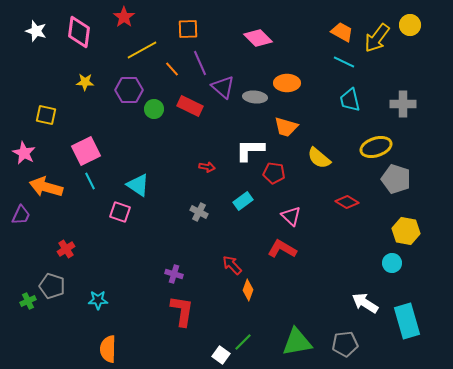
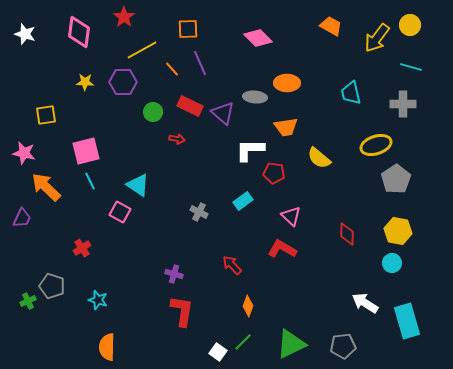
white star at (36, 31): moved 11 px left, 3 px down
orange trapezoid at (342, 32): moved 11 px left, 6 px up
cyan line at (344, 62): moved 67 px right, 5 px down; rotated 10 degrees counterclockwise
purple triangle at (223, 87): moved 26 px down
purple hexagon at (129, 90): moved 6 px left, 8 px up
cyan trapezoid at (350, 100): moved 1 px right, 7 px up
green circle at (154, 109): moved 1 px left, 3 px down
yellow square at (46, 115): rotated 20 degrees counterclockwise
orange trapezoid at (286, 127): rotated 25 degrees counterclockwise
yellow ellipse at (376, 147): moved 2 px up
pink square at (86, 151): rotated 12 degrees clockwise
pink star at (24, 153): rotated 15 degrees counterclockwise
red arrow at (207, 167): moved 30 px left, 28 px up
gray pentagon at (396, 179): rotated 20 degrees clockwise
orange arrow at (46, 187): rotated 28 degrees clockwise
red diamond at (347, 202): moved 32 px down; rotated 60 degrees clockwise
pink square at (120, 212): rotated 10 degrees clockwise
purple trapezoid at (21, 215): moved 1 px right, 3 px down
yellow hexagon at (406, 231): moved 8 px left
red cross at (66, 249): moved 16 px right, 1 px up
orange diamond at (248, 290): moved 16 px down
cyan star at (98, 300): rotated 18 degrees clockwise
green triangle at (297, 342): moved 6 px left, 2 px down; rotated 16 degrees counterclockwise
gray pentagon at (345, 344): moved 2 px left, 2 px down
orange semicircle at (108, 349): moved 1 px left, 2 px up
white square at (221, 355): moved 3 px left, 3 px up
